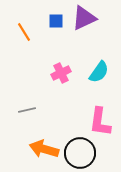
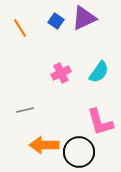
blue square: rotated 35 degrees clockwise
orange line: moved 4 px left, 4 px up
gray line: moved 2 px left
pink L-shape: rotated 24 degrees counterclockwise
orange arrow: moved 4 px up; rotated 16 degrees counterclockwise
black circle: moved 1 px left, 1 px up
